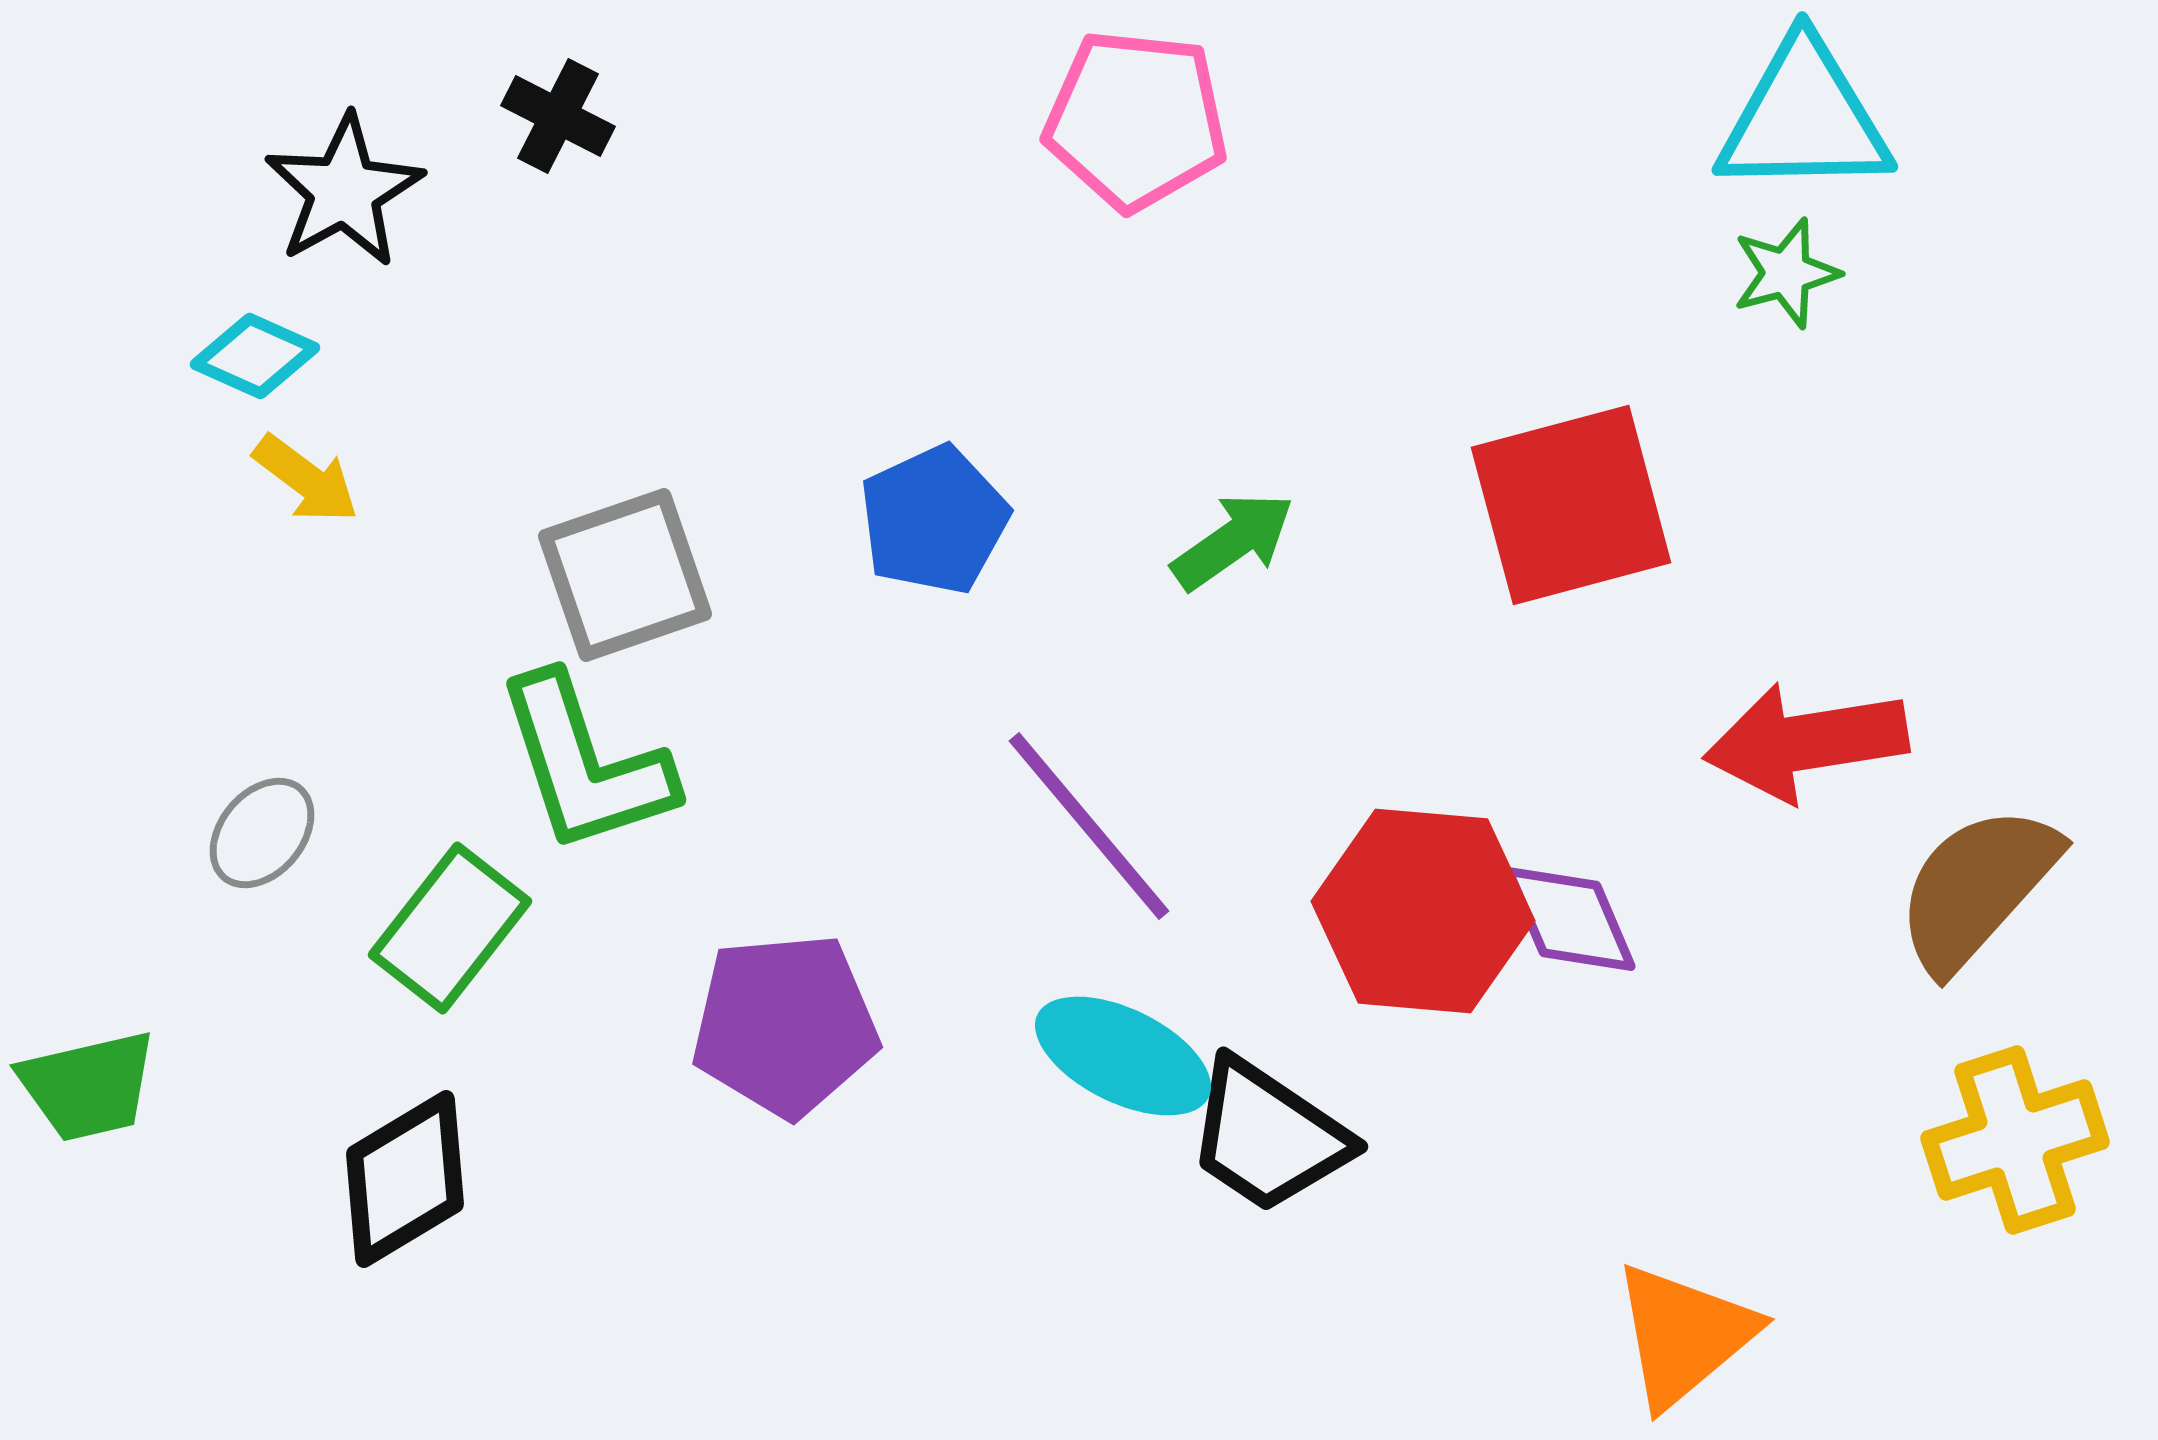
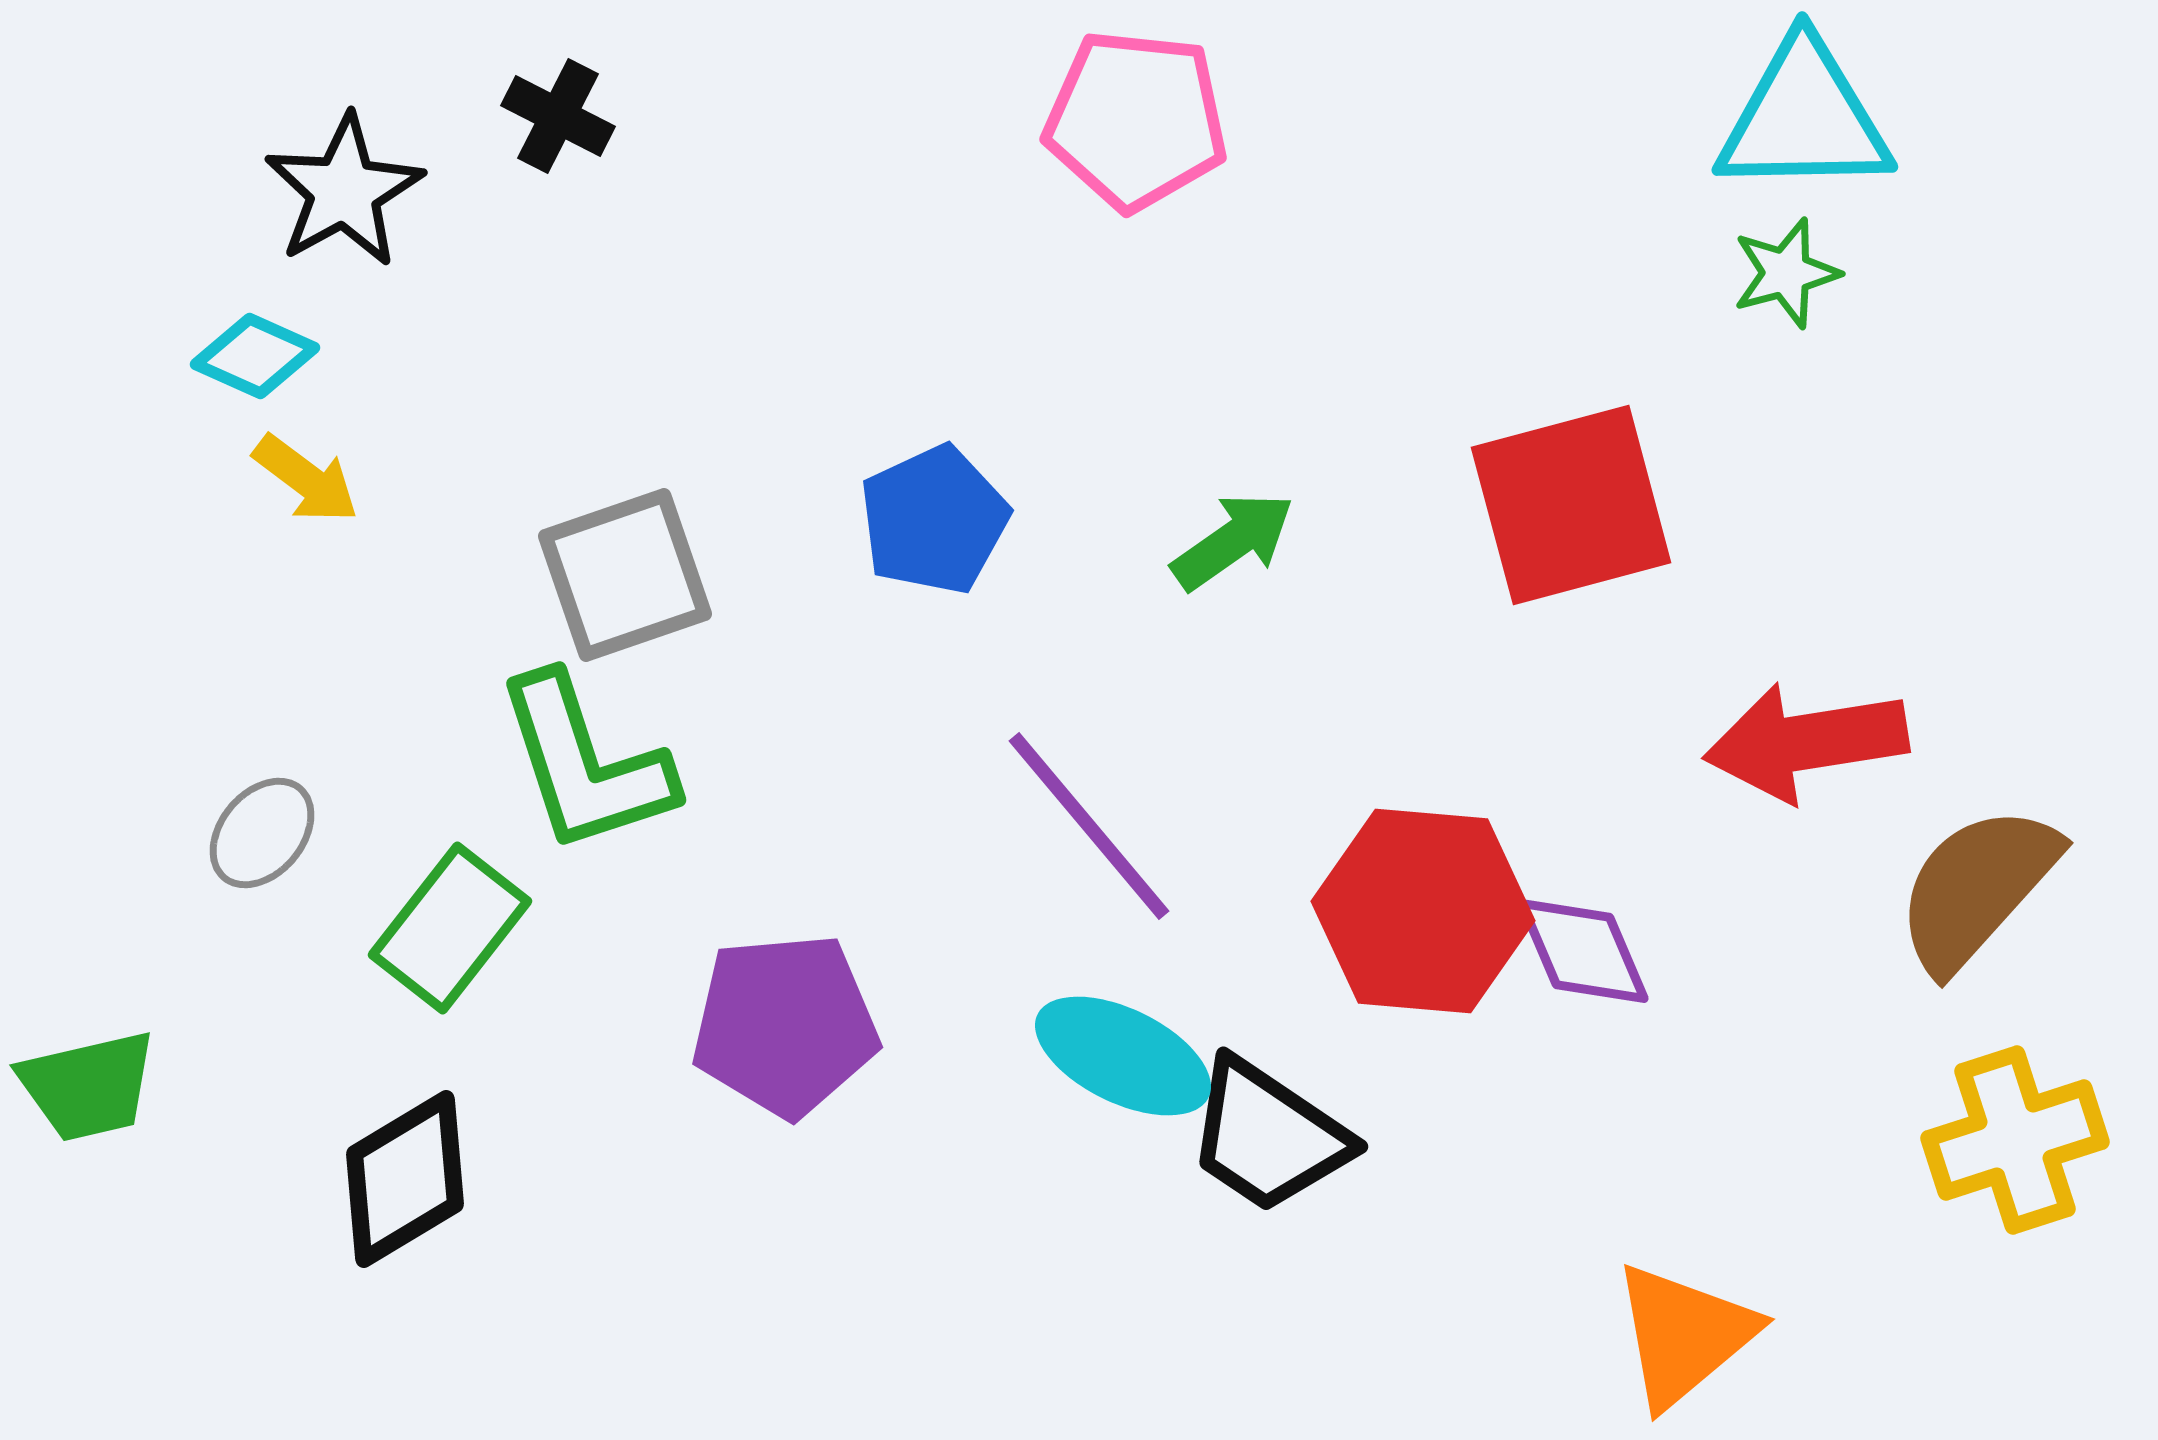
purple diamond: moved 13 px right, 32 px down
